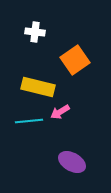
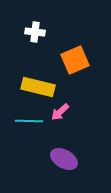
orange square: rotated 12 degrees clockwise
pink arrow: rotated 12 degrees counterclockwise
cyan line: rotated 8 degrees clockwise
purple ellipse: moved 8 px left, 3 px up
